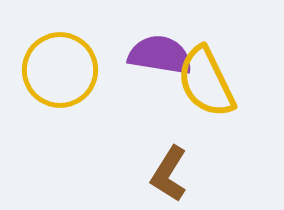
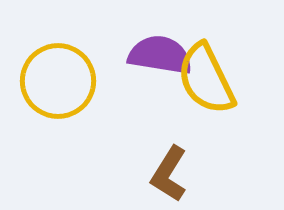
yellow circle: moved 2 px left, 11 px down
yellow semicircle: moved 3 px up
